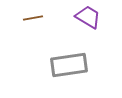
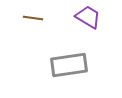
brown line: rotated 18 degrees clockwise
